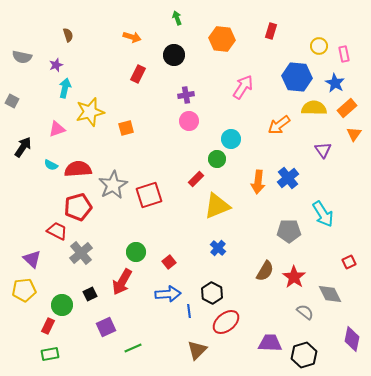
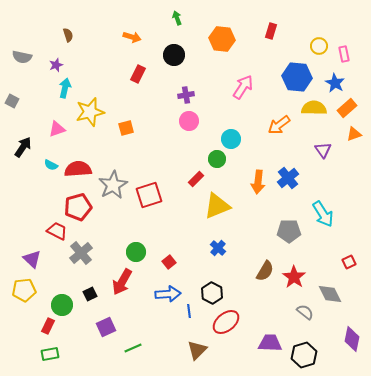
orange triangle at (354, 134): rotated 35 degrees clockwise
